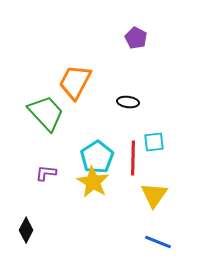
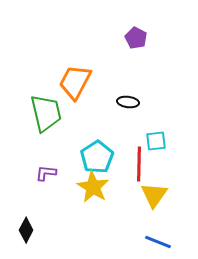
green trapezoid: rotated 30 degrees clockwise
cyan square: moved 2 px right, 1 px up
red line: moved 6 px right, 6 px down
yellow star: moved 5 px down
